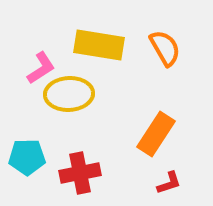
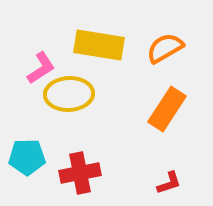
orange semicircle: rotated 90 degrees counterclockwise
orange rectangle: moved 11 px right, 25 px up
